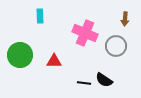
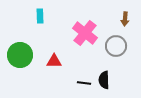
pink cross: rotated 15 degrees clockwise
black semicircle: rotated 54 degrees clockwise
